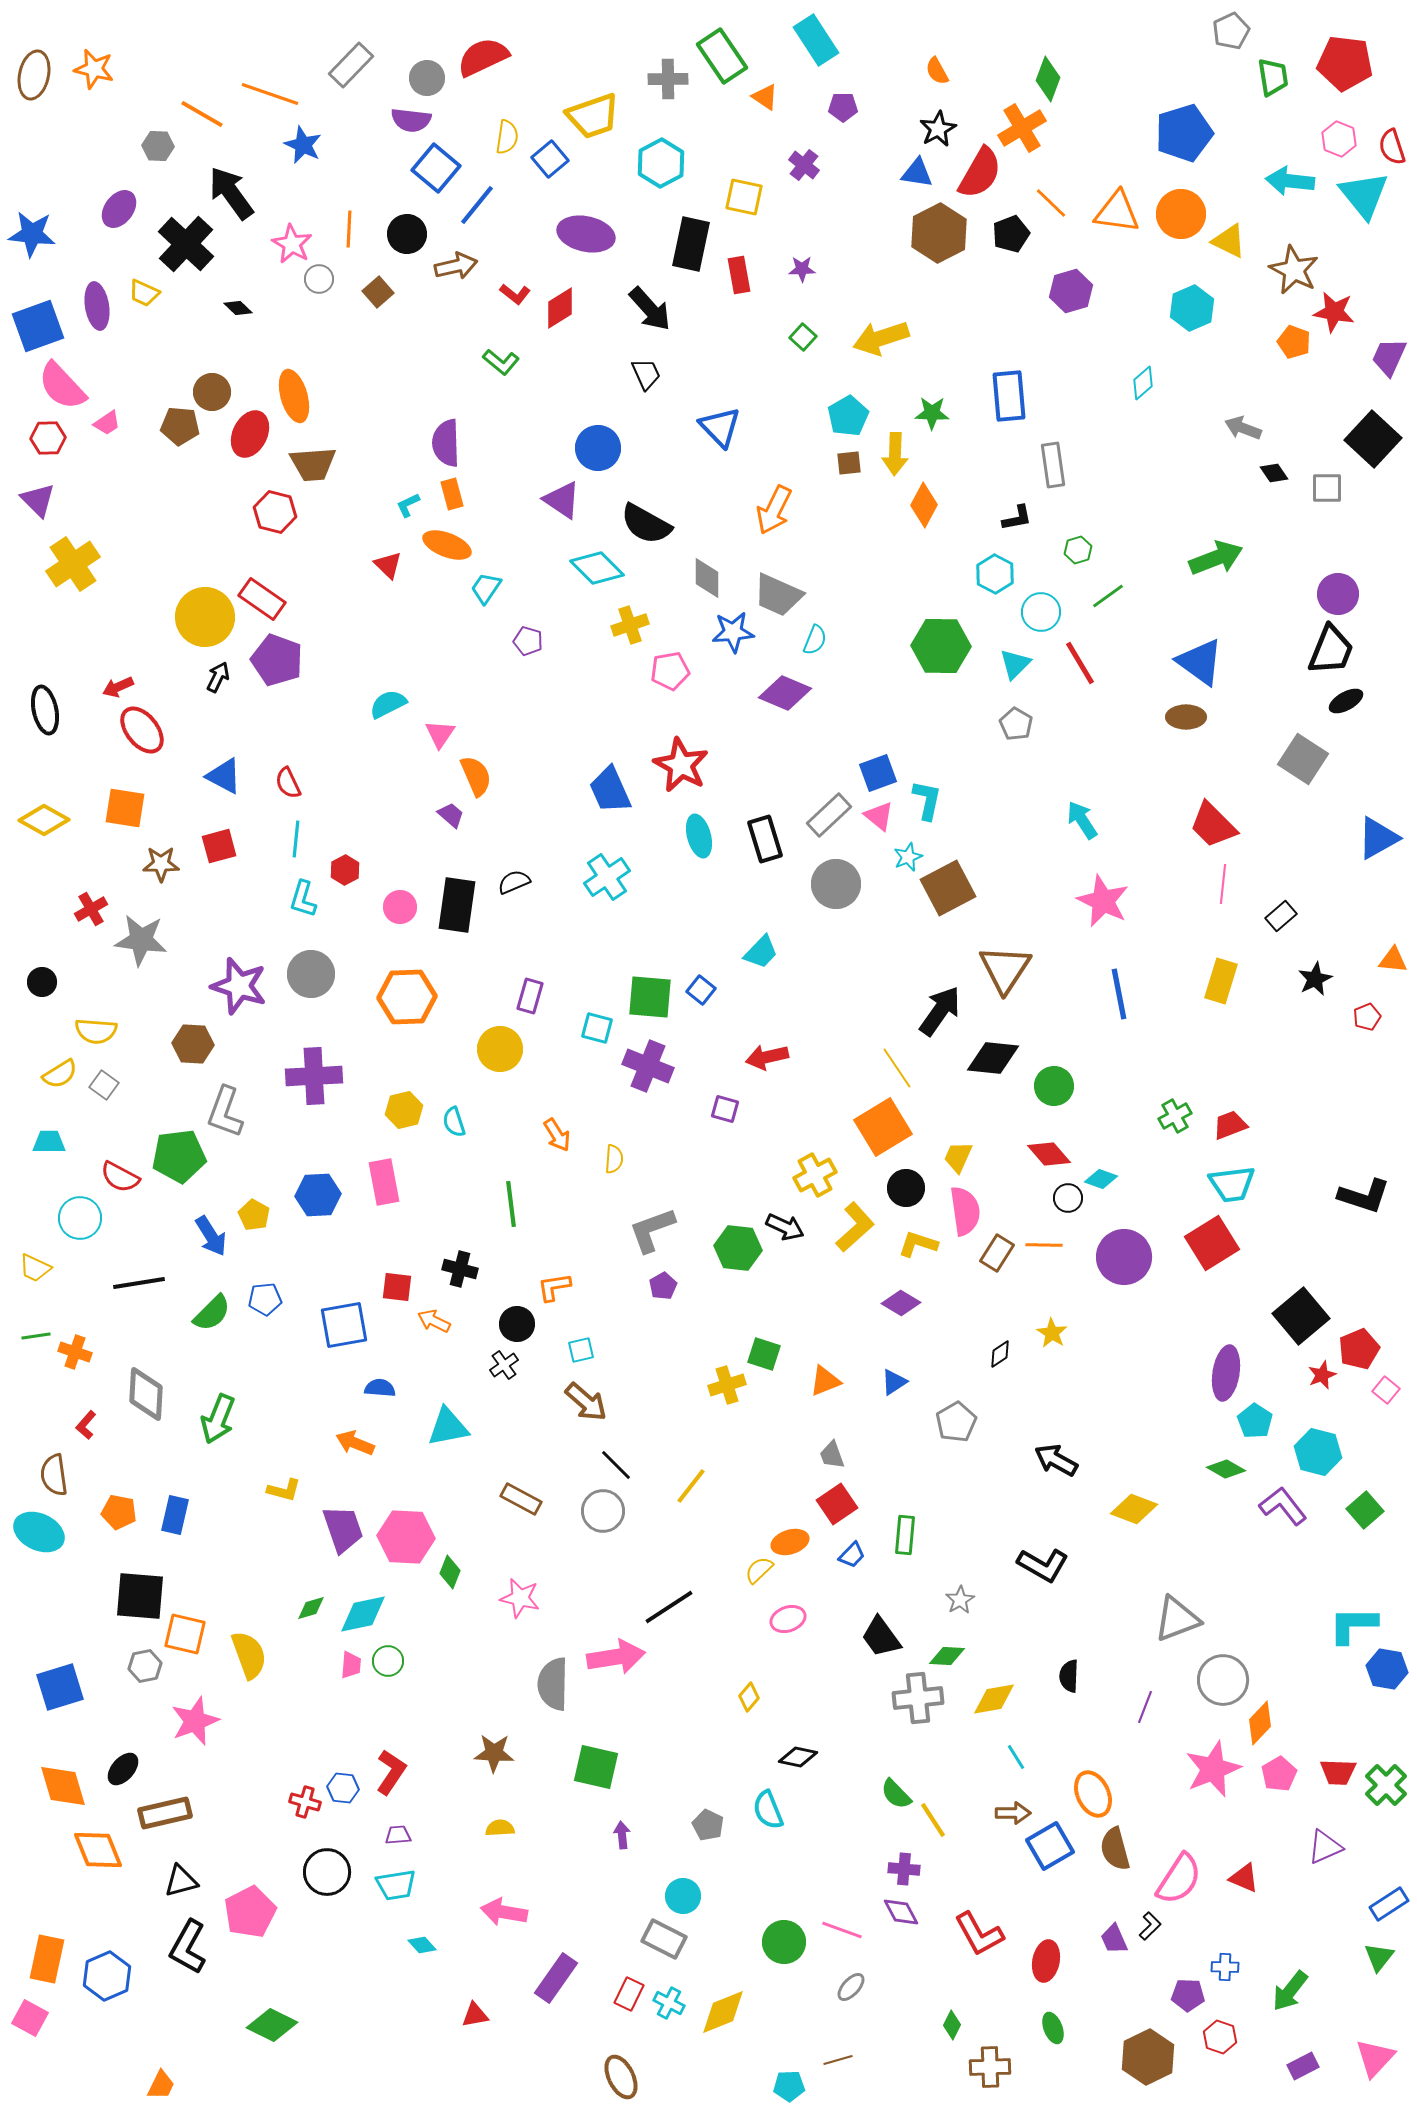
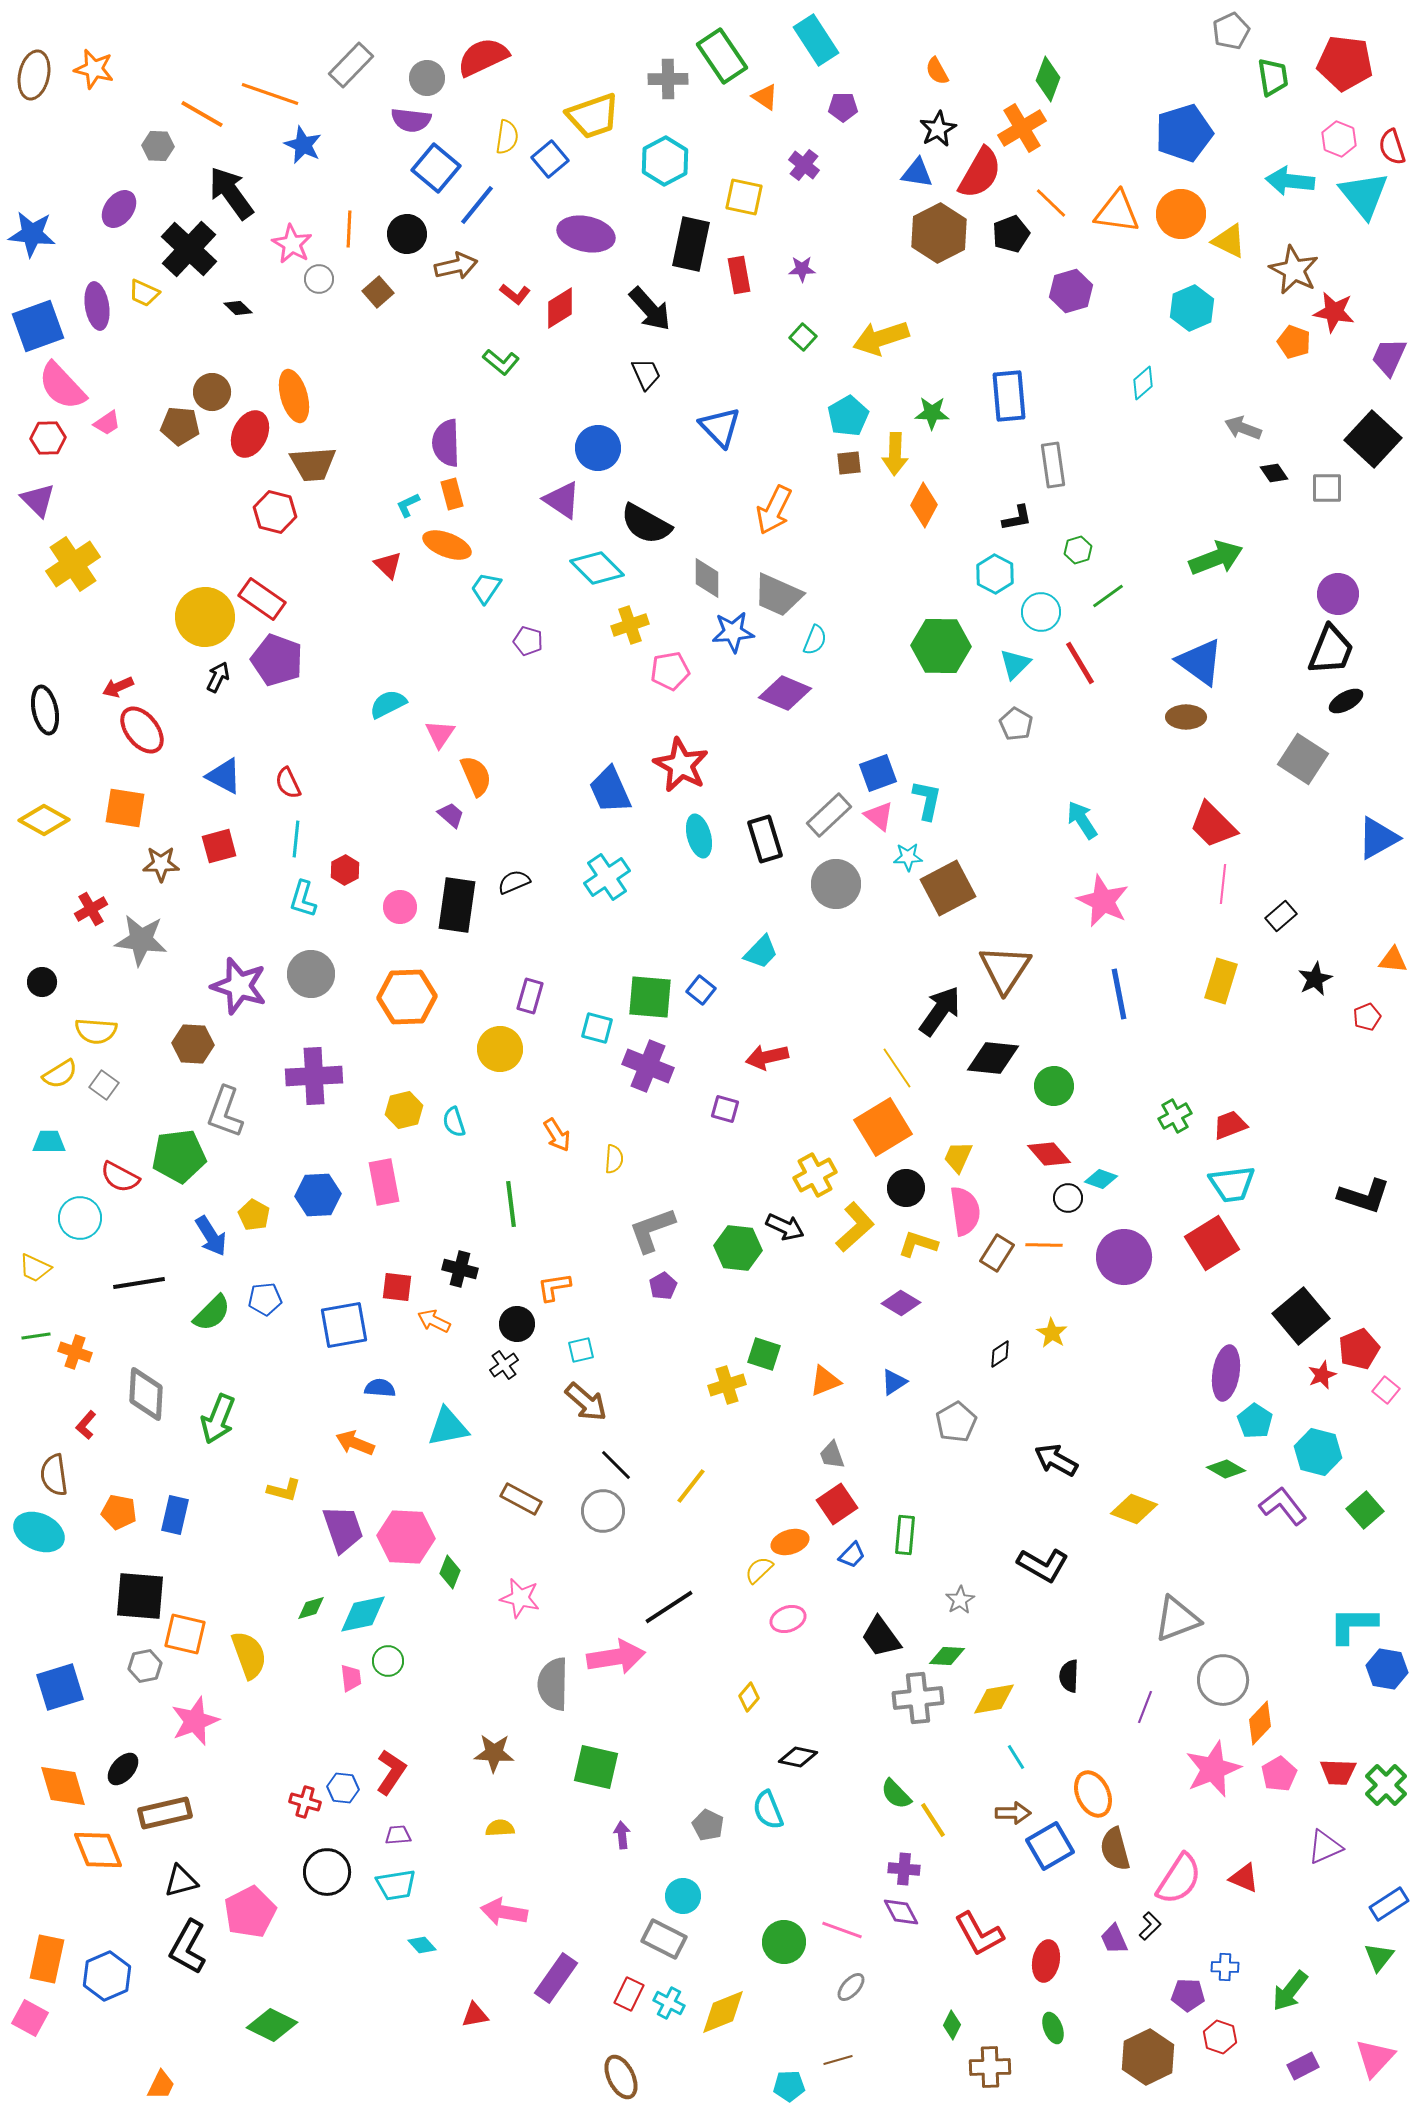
cyan hexagon at (661, 163): moved 4 px right, 2 px up
black cross at (186, 244): moved 3 px right, 5 px down
cyan star at (908, 857): rotated 20 degrees clockwise
pink trapezoid at (351, 1665): moved 13 px down; rotated 12 degrees counterclockwise
